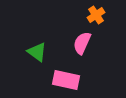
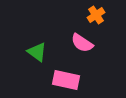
pink semicircle: rotated 80 degrees counterclockwise
